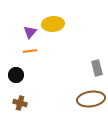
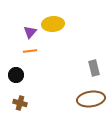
gray rectangle: moved 3 px left
